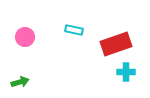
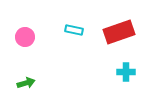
red rectangle: moved 3 px right, 12 px up
green arrow: moved 6 px right, 1 px down
